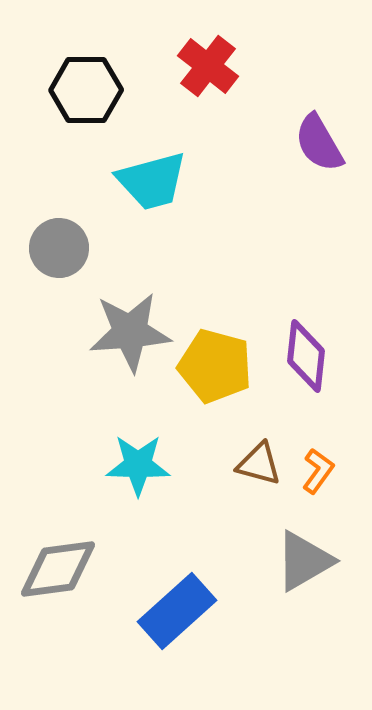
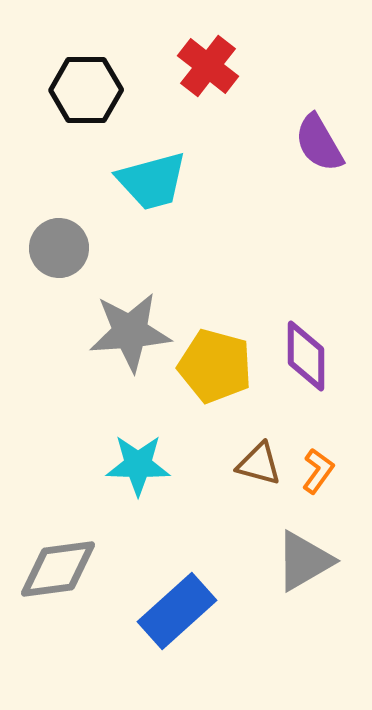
purple diamond: rotated 6 degrees counterclockwise
